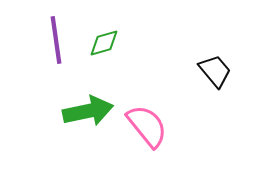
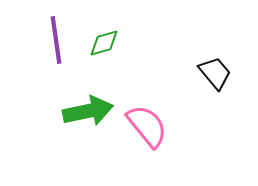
black trapezoid: moved 2 px down
